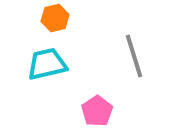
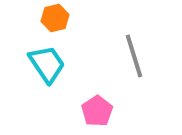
cyan trapezoid: rotated 69 degrees clockwise
